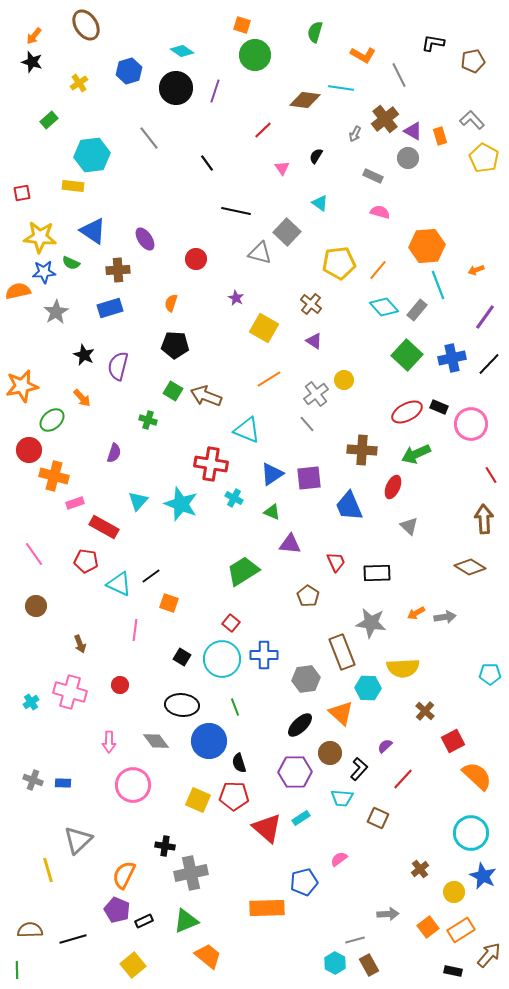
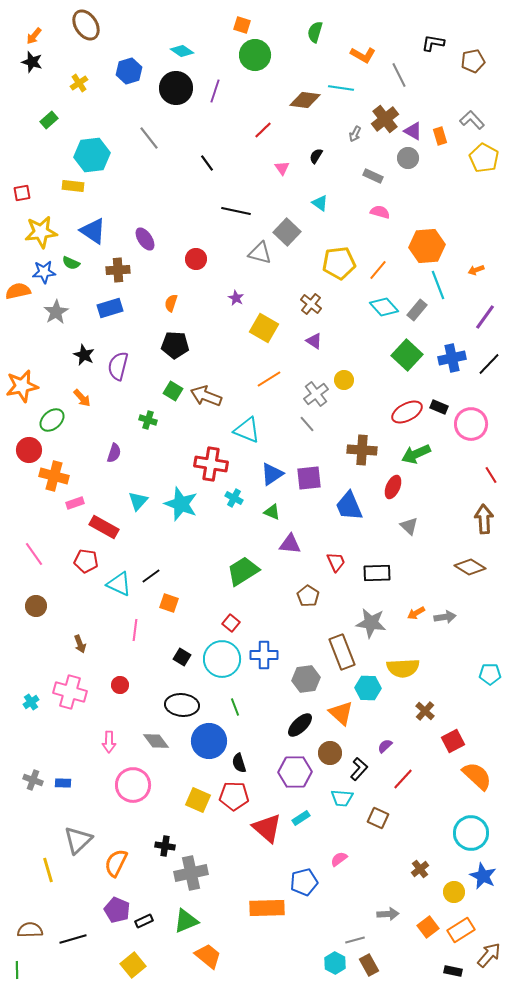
yellow star at (40, 237): moved 1 px right, 5 px up; rotated 12 degrees counterclockwise
orange semicircle at (124, 875): moved 8 px left, 12 px up
